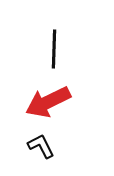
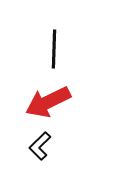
black L-shape: moved 1 px left; rotated 108 degrees counterclockwise
